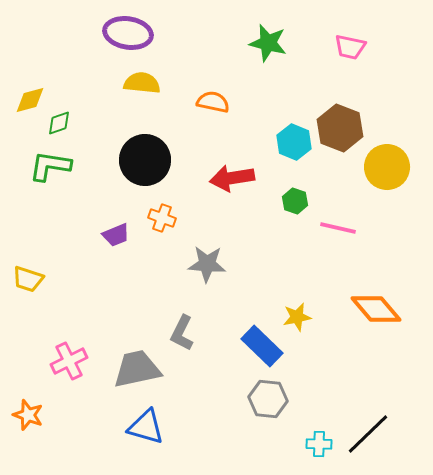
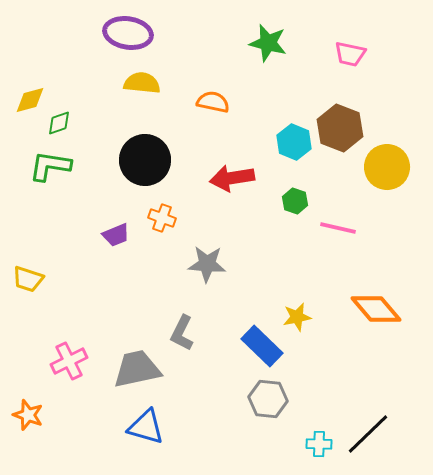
pink trapezoid: moved 7 px down
